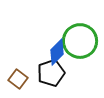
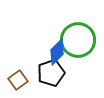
green circle: moved 2 px left, 1 px up
brown square: moved 1 px down; rotated 18 degrees clockwise
